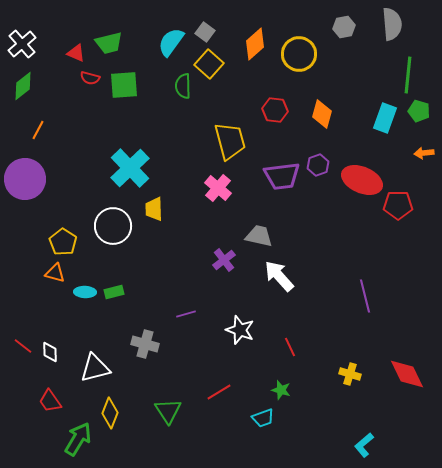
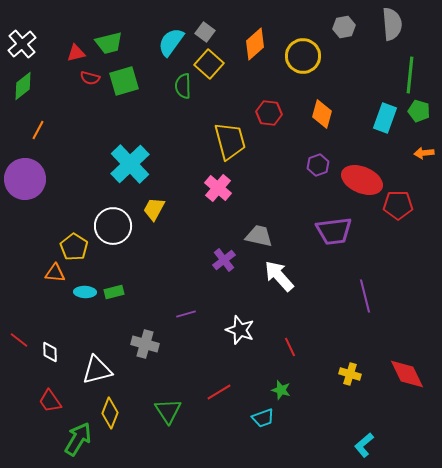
red triangle at (76, 53): rotated 36 degrees counterclockwise
yellow circle at (299, 54): moved 4 px right, 2 px down
green line at (408, 75): moved 2 px right
green square at (124, 85): moved 4 px up; rotated 12 degrees counterclockwise
red hexagon at (275, 110): moved 6 px left, 3 px down
cyan cross at (130, 168): moved 4 px up
purple trapezoid at (282, 176): moved 52 px right, 55 px down
yellow trapezoid at (154, 209): rotated 30 degrees clockwise
yellow pentagon at (63, 242): moved 11 px right, 5 px down
orange triangle at (55, 273): rotated 10 degrees counterclockwise
red line at (23, 346): moved 4 px left, 6 px up
white triangle at (95, 368): moved 2 px right, 2 px down
